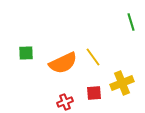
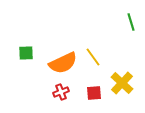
yellow cross: rotated 25 degrees counterclockwise
red cross: moved 4 px left, 10 px up
